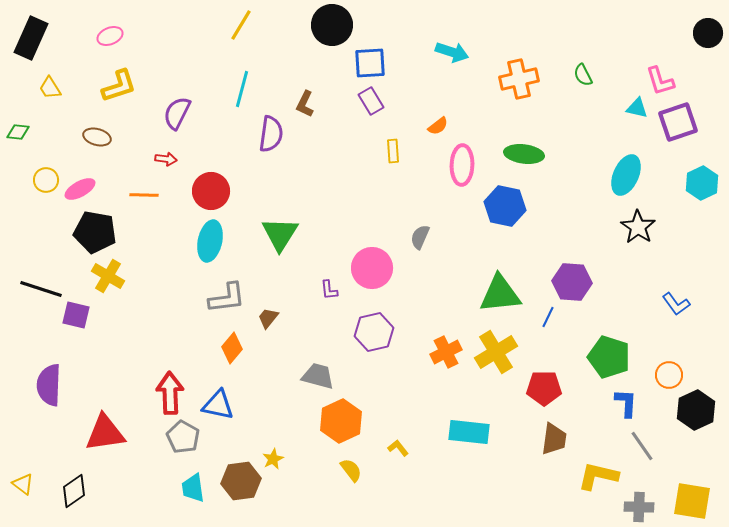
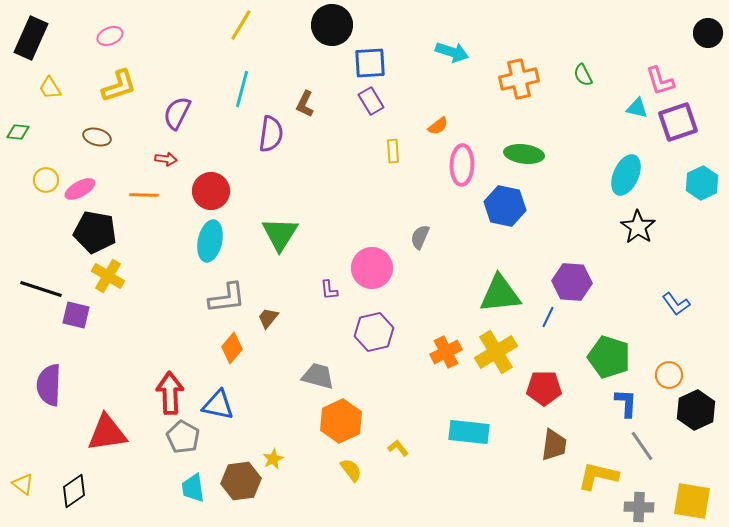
red triangle at (105, 433): moved 2 px right
brown trapezoid at (554, 439): moved 6 px down
